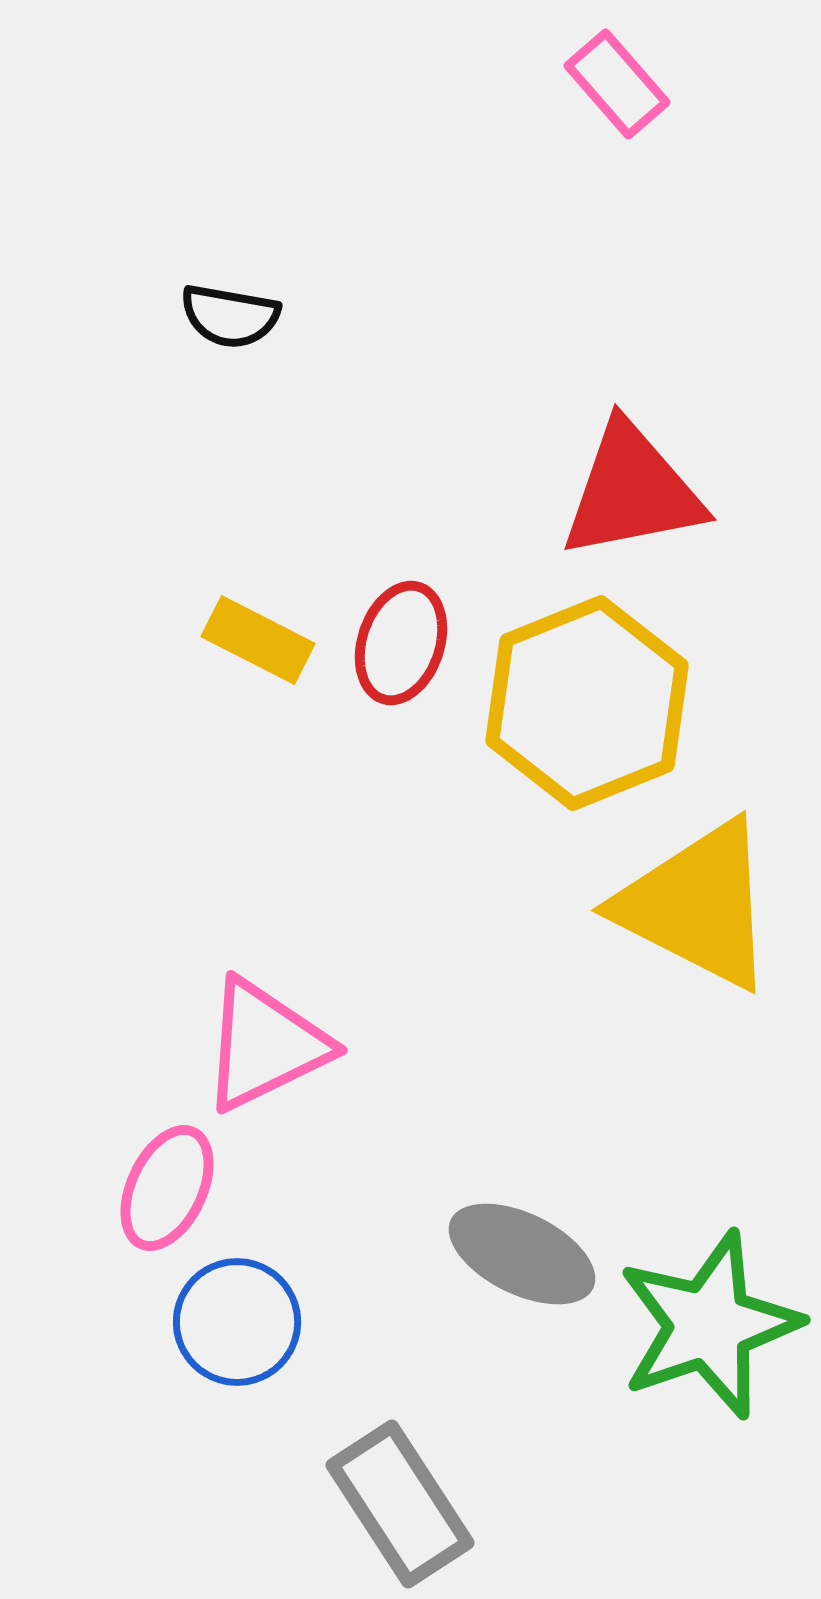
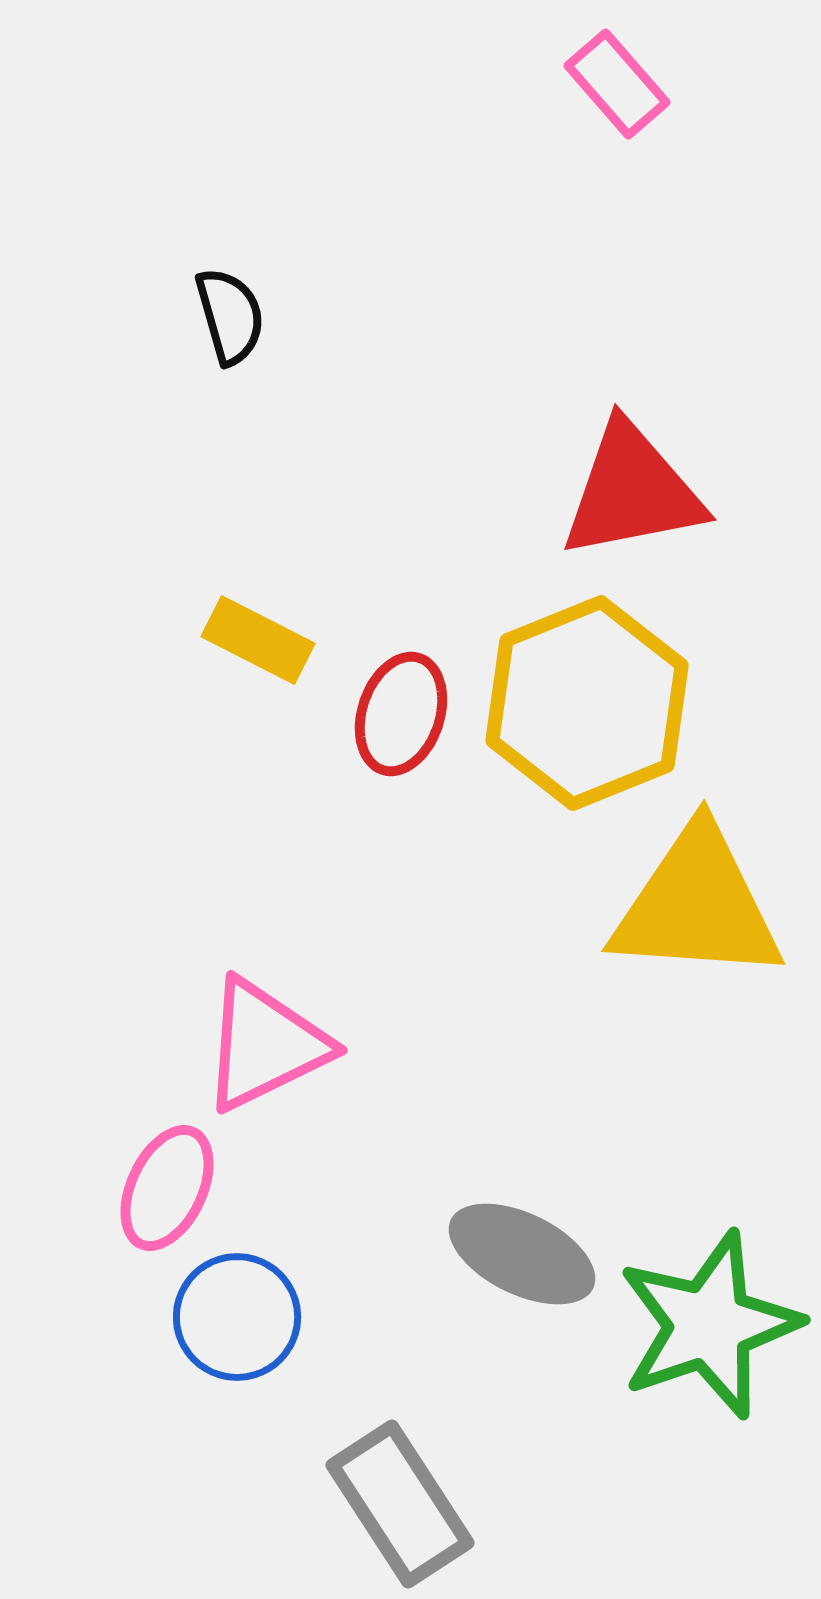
black semicircle: rotated 116 degrees counterclockwise
red ellipse: moved 71 px down
yellow triangle: rotated 23 degrees counterclockwise
blue circle: moved 5 px up
